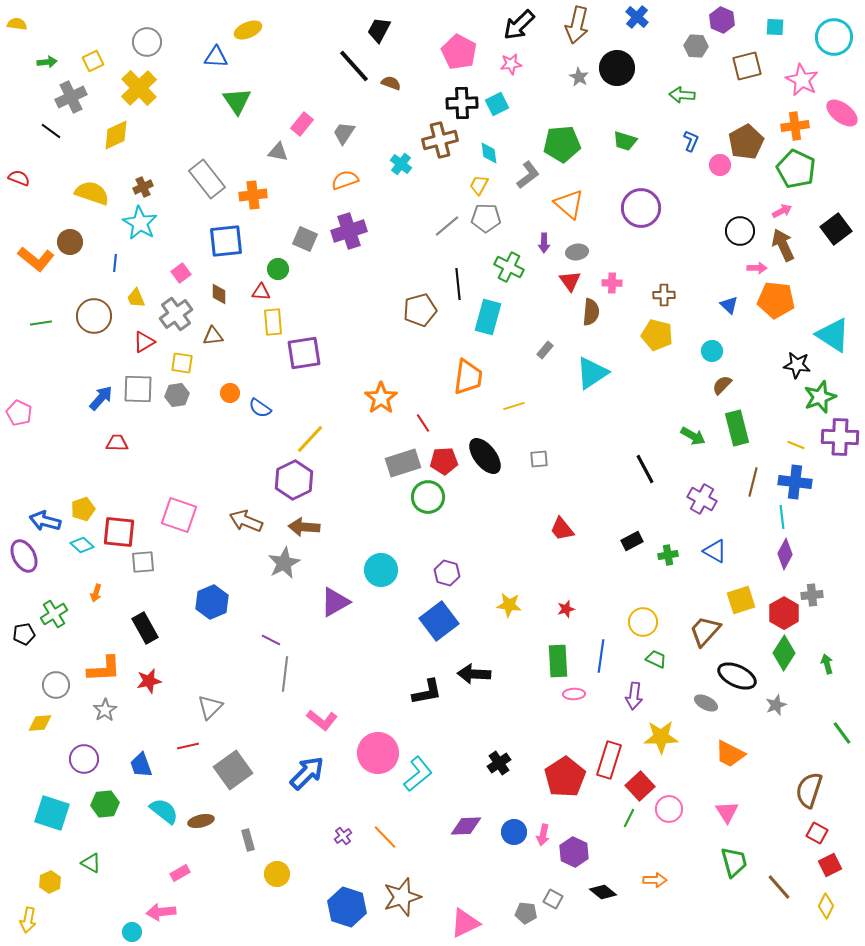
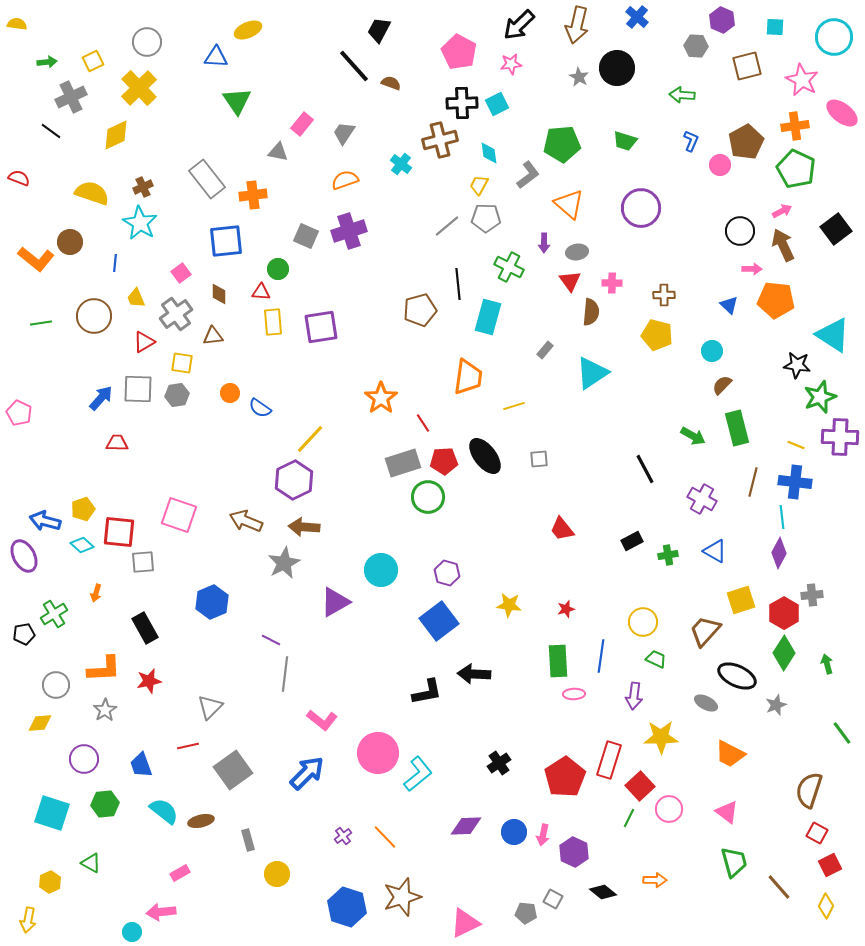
gray square at (305, 239): moved 1 px right, 3 px up
pink arrow at (757, 268): moved 5 px left, 1 px down
purple square at (304, 353): moved 17 px right, 26 px up
purple diamond at (785, 554): moved 6 px left, 1 px up
pink triangle at (727, 812): rotated 20 degrees counterclockwise
